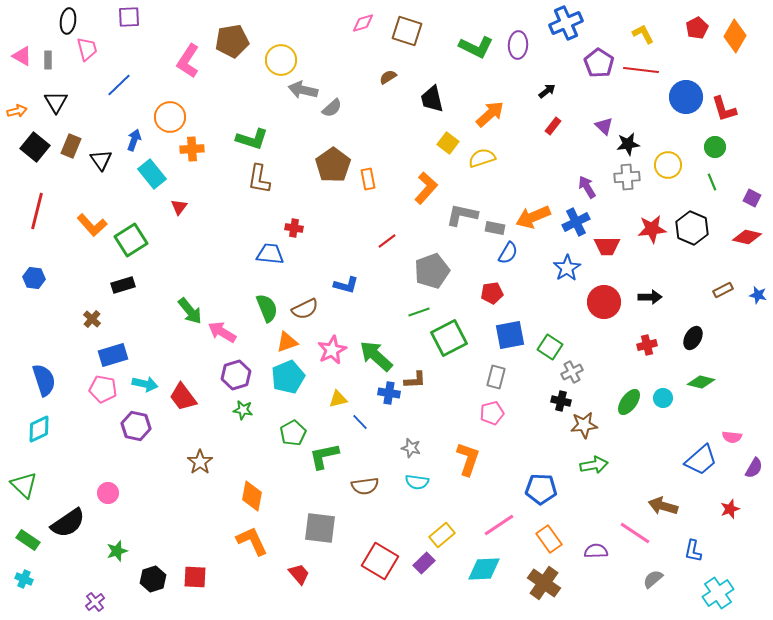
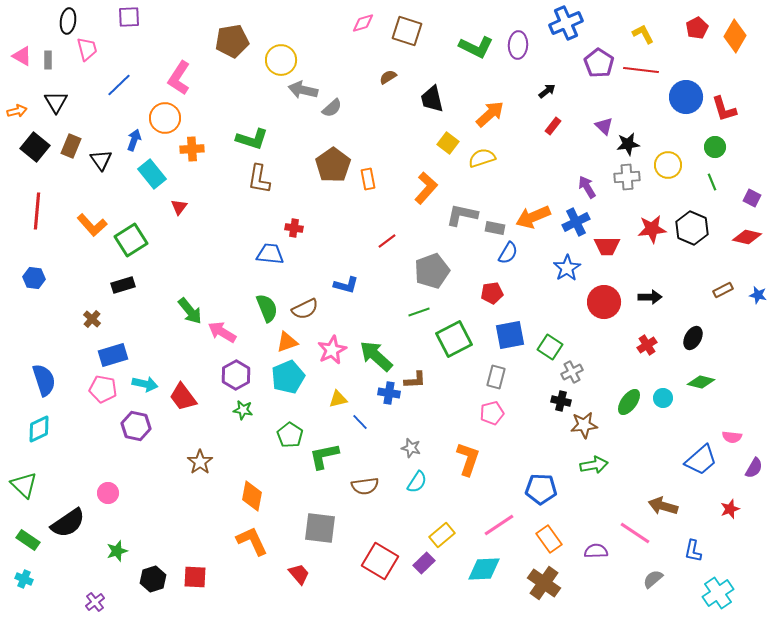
pink L-shape at (188, 61): moved 9 px left, 17 px down
orange circle at (170, 117): moved 5 px left, 1 px down
red line at (37, 211): rotated 9 degrees counterclockwise
green square at (449, 338): moved 5 px right, 1 px down
red cross at (647, 345): rotated 18 degrees counterclockwise
purple hexagon at (236, 375): rotated 12 degrees counterclockwise
green pentagon at (293, 433): moved 3 px left, 2 px down; rotated 10 degrees counterclockwise
cyan semicircle at (417, 482): rotated 65 degrees counterclockwise
